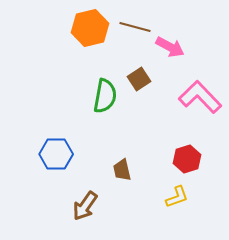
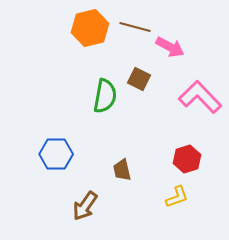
brown square: rotated 30 degrees counterclockwise
